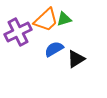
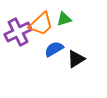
orange trapezoid: moved 5 px left, 4 px down
